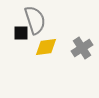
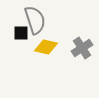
yellow diamond: rotated 20 degrees clockwise
